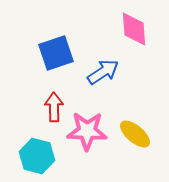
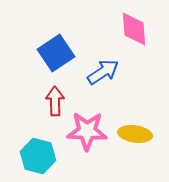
blue square: rotated 15 degrees counterclockwise
red arrow: moved 1 px right, 6 px up
yellow ellipse: rotated 32 degrees counterclockwise
cyan hexagon: moved 1 px right
